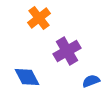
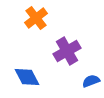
orange cross: moved 3 px left
